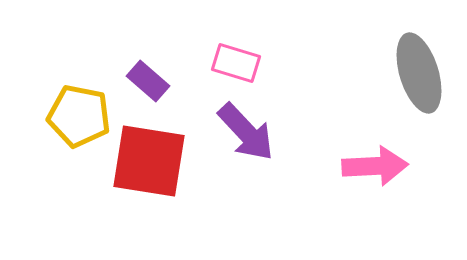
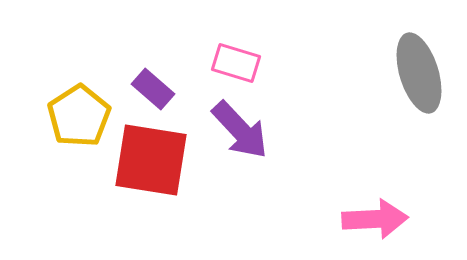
purple rectangle: moved 5 px right, 8 px down
yellow pentagon: rotated 28 degrees clockwise
purple arrow: moved 6 px left, 2 px up
red square: moved 2 px right, 1 px up
pink arrow: moved 53 px down
